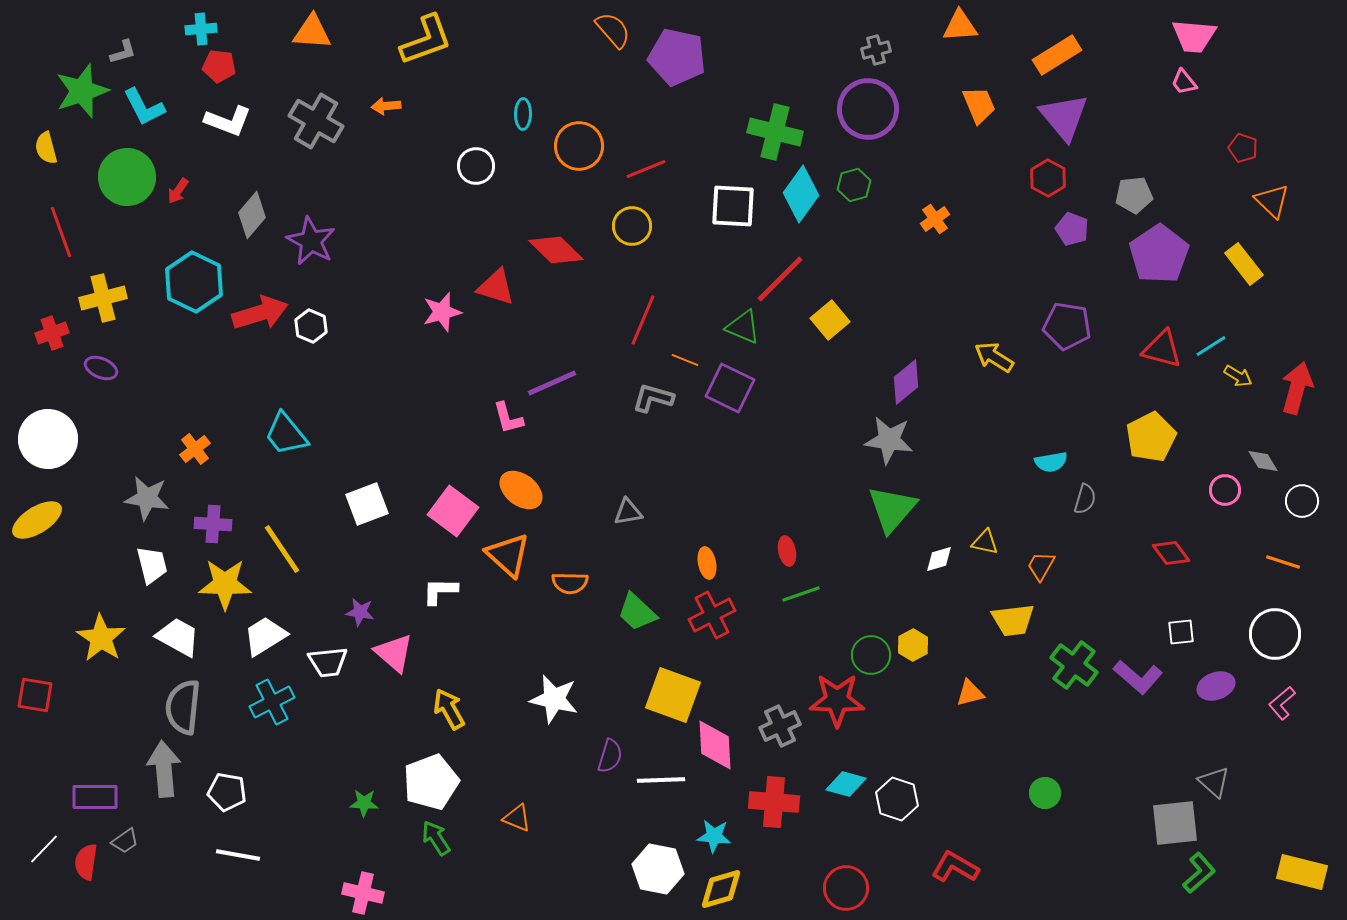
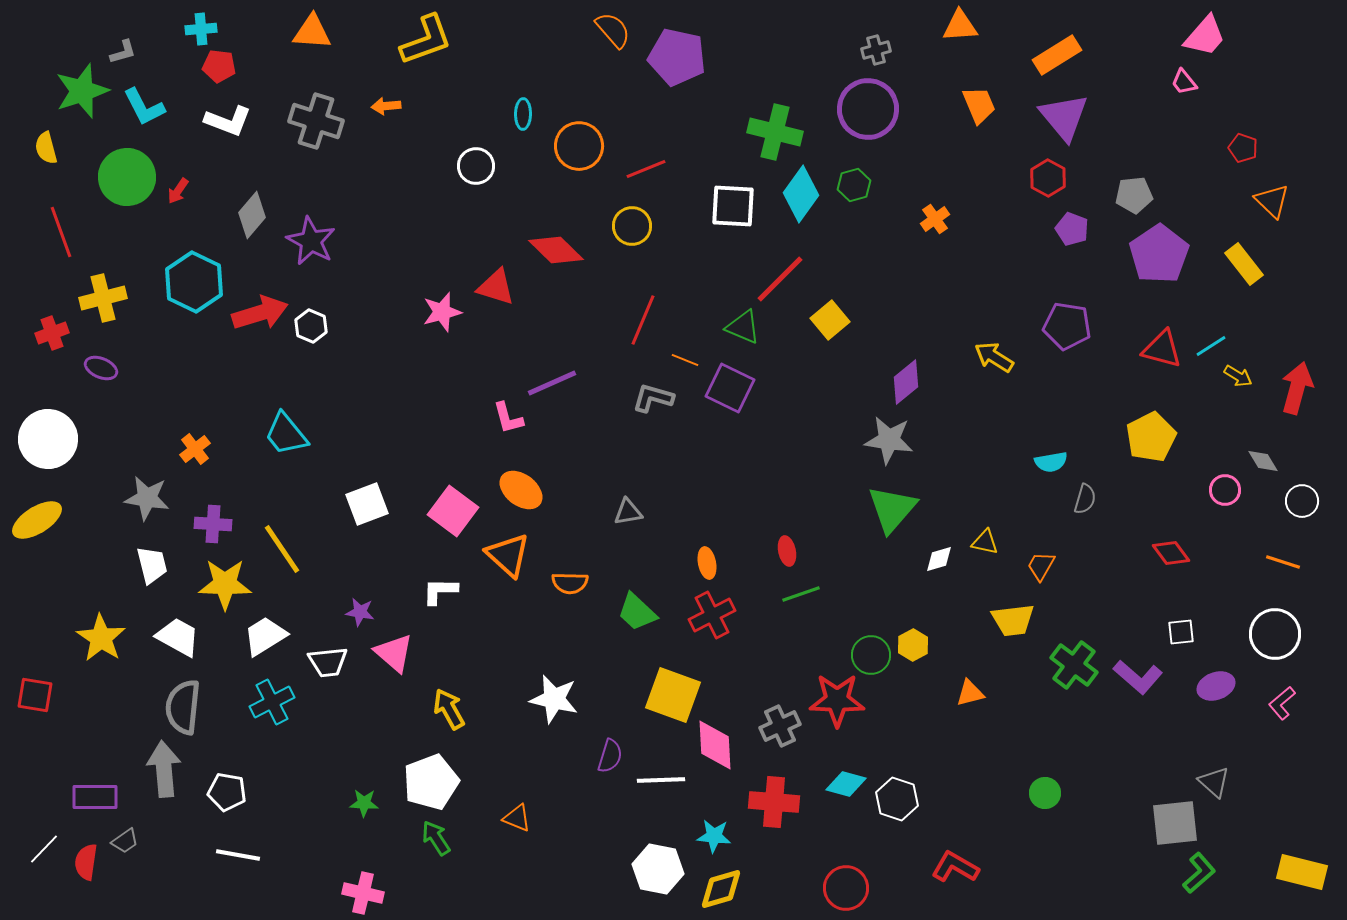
pink trapezoid at (1194, 36): moved 11 px right; rotated 54 degrees counterclockwise
gray cross at (316, 121): rotated 12 degrees counterclockwise
